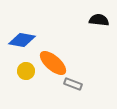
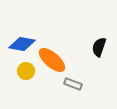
black semicircle: moved 27 px down; rotated 78 degrees counterclockwise
blue diamond: moved 4 px down
orange ellipse: moved 1 px left, 3 px up
